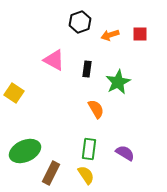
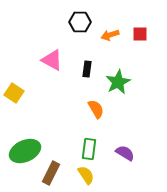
black hexagon: rotated 20 degrees clockwise
pink triangle: moved 2 px left
